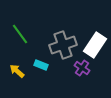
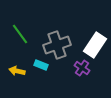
gray cross: moved 6 px left
yellow arrow: rotated 28 degrees counterclockwise
